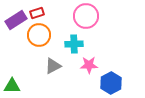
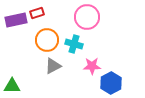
pink circle: moved 1 px right, 1 px down
purple rectangle: rotated 20 degrees clockwise
orange circle: moved 8 px right, 5 px down
cyan cross: rotated 18 degrees clockwise
pink star: moved 3 px right, 1 px down
